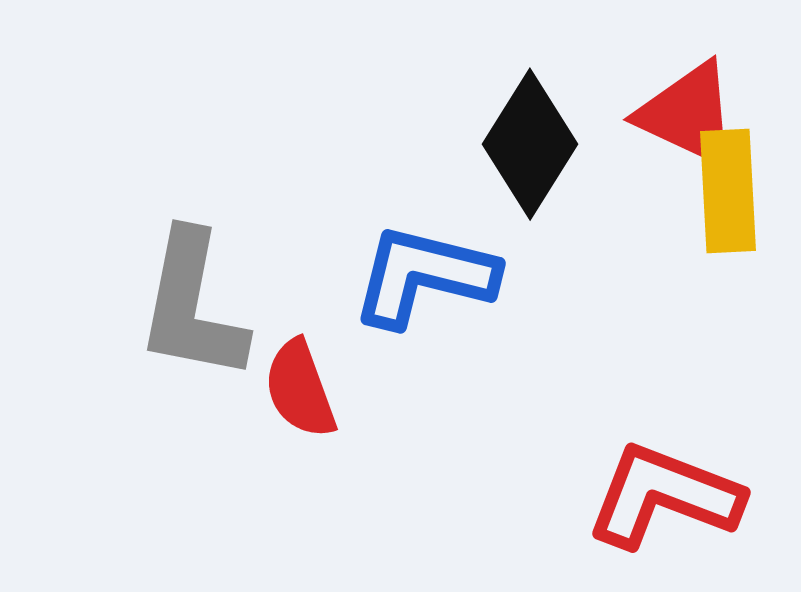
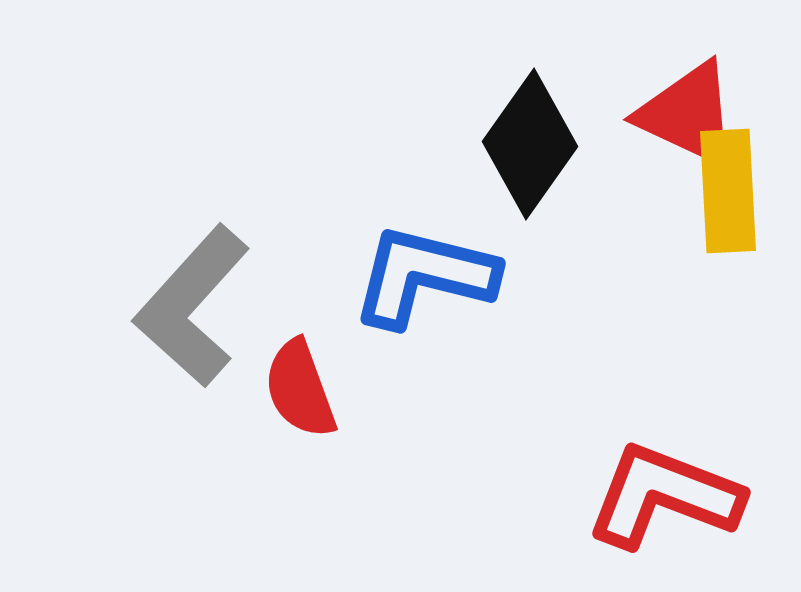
black diamond: rotated 3 degrees clockwise
gray L-shape: rotated 31 degrees clockwise
